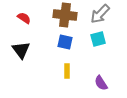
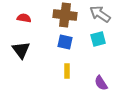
gray arrow: rotated 80 degrees clockwise
red semicircle: rotated 24 degrees counterclockwise
